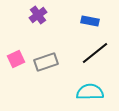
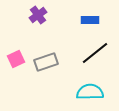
blue rectangle: moved 1 px up; rotated 12 degrees counterclockwise
